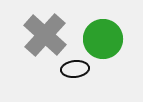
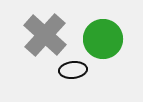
black ellipse: moved 2 px left, 1 px down
